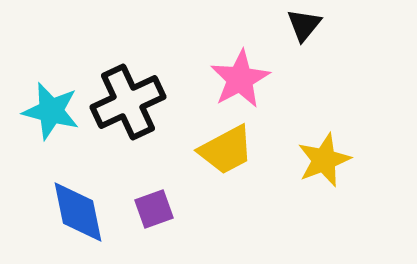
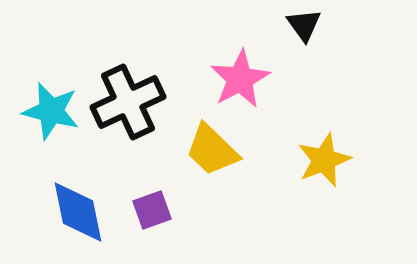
black triangle: rotated 15 degrees counterclockwise
yellow trapezoid: moved 14 px left; rotated 72 degrees clockwise
purple square: moved 2 px left, 1 px down
